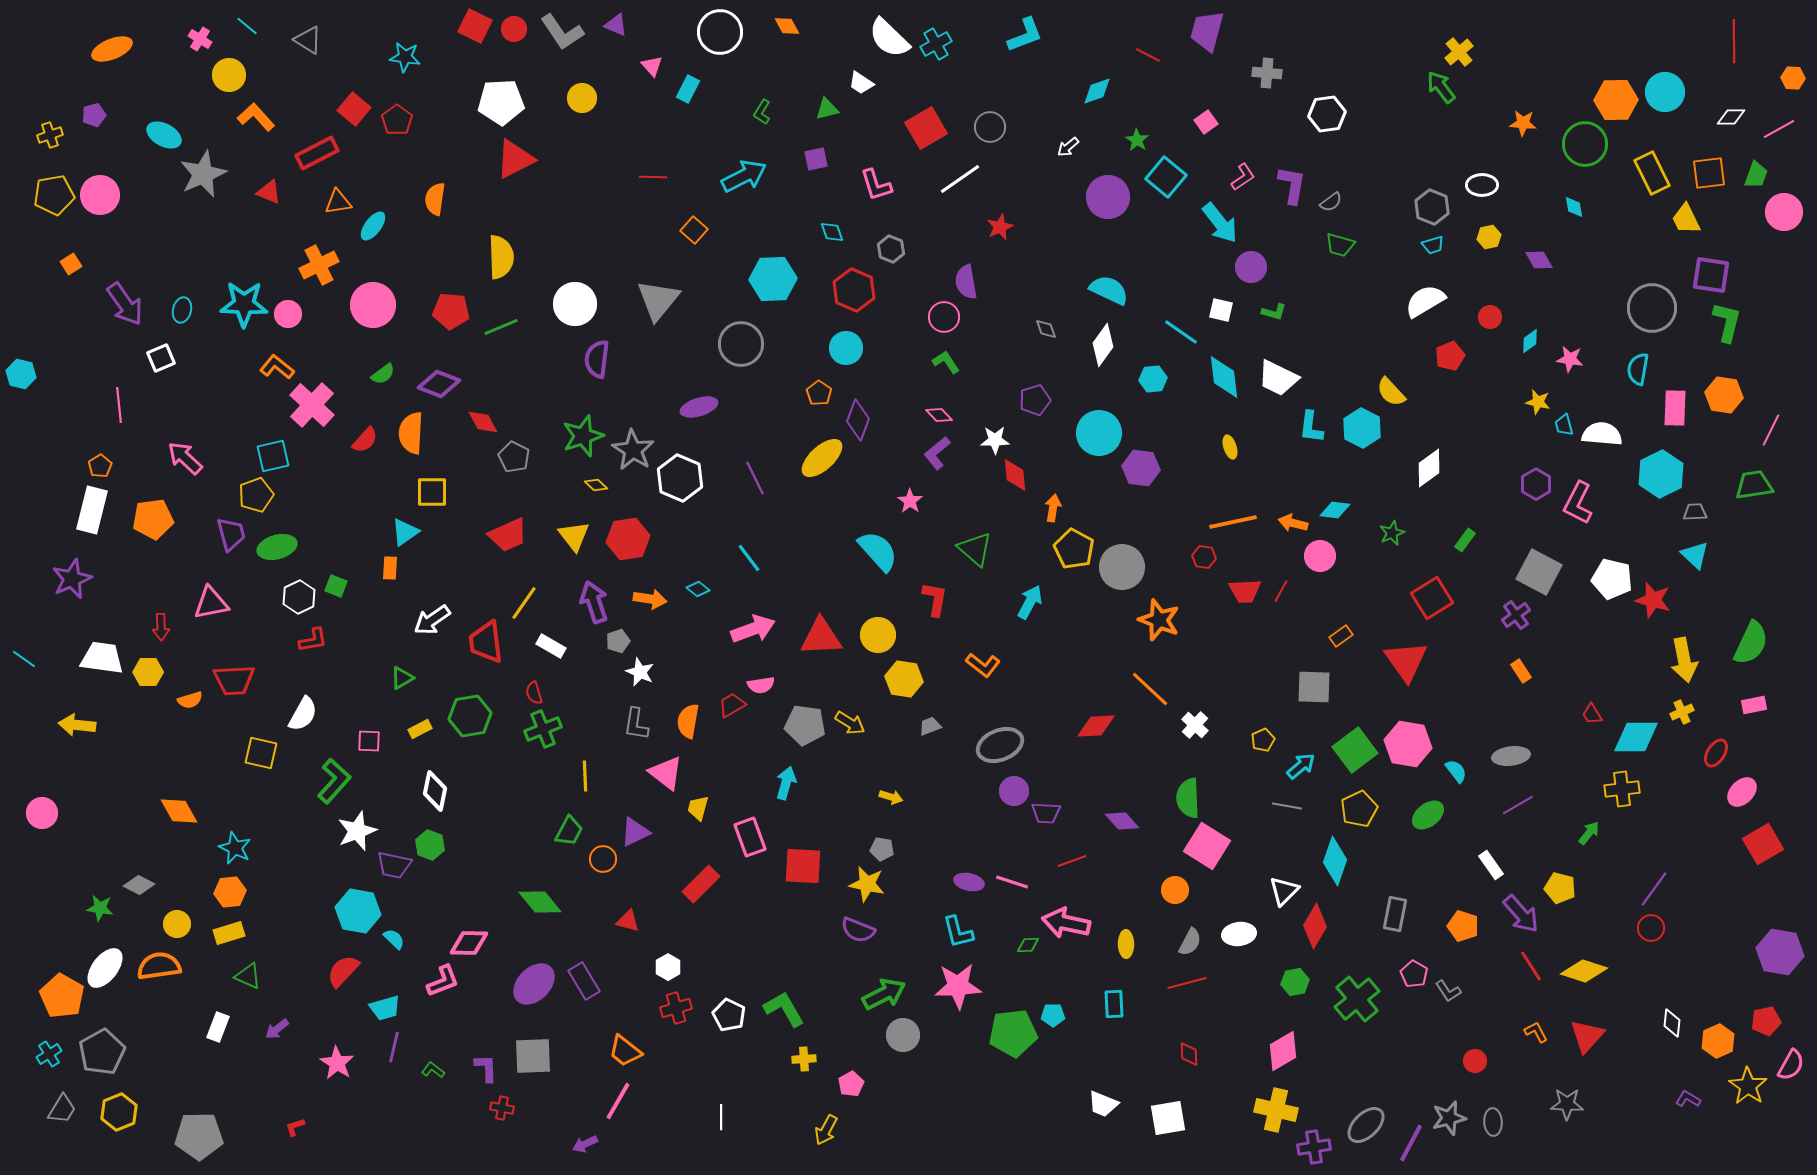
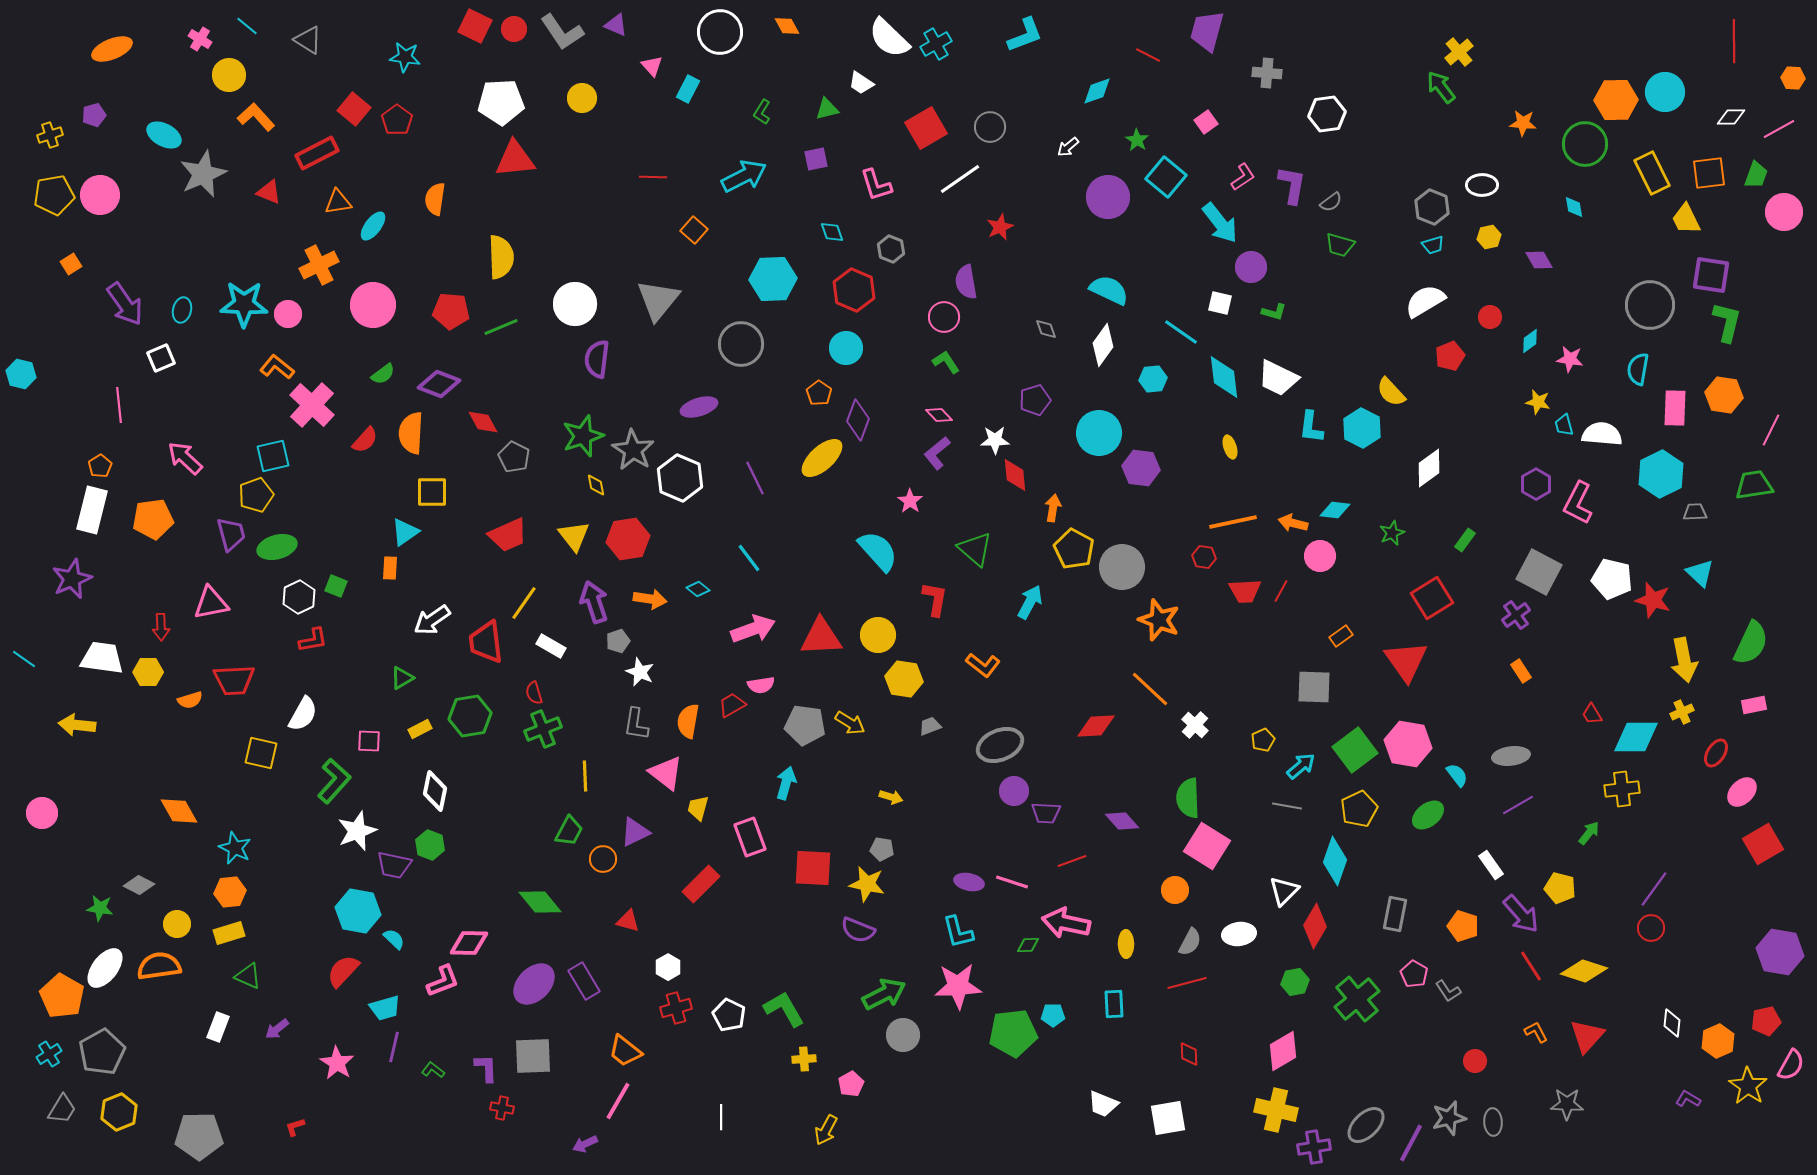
red triangle at (515, 159): rotated 21 degrees clockwise
gray circle at (1652, 308): moved 2 px left, 3 px up
white square at (1221, 310): moved 1 px left, 7 px up
yellow diamond at (596, 485): rotated 35 degrees clockwise
cyan triangle at (1695, 555): moved 5 px right, 18 px down
cyan semicircle at (1456, 771): moved 1 px right, 4 px down
red square at (803, 866): moved 10 px right, 2 px down
